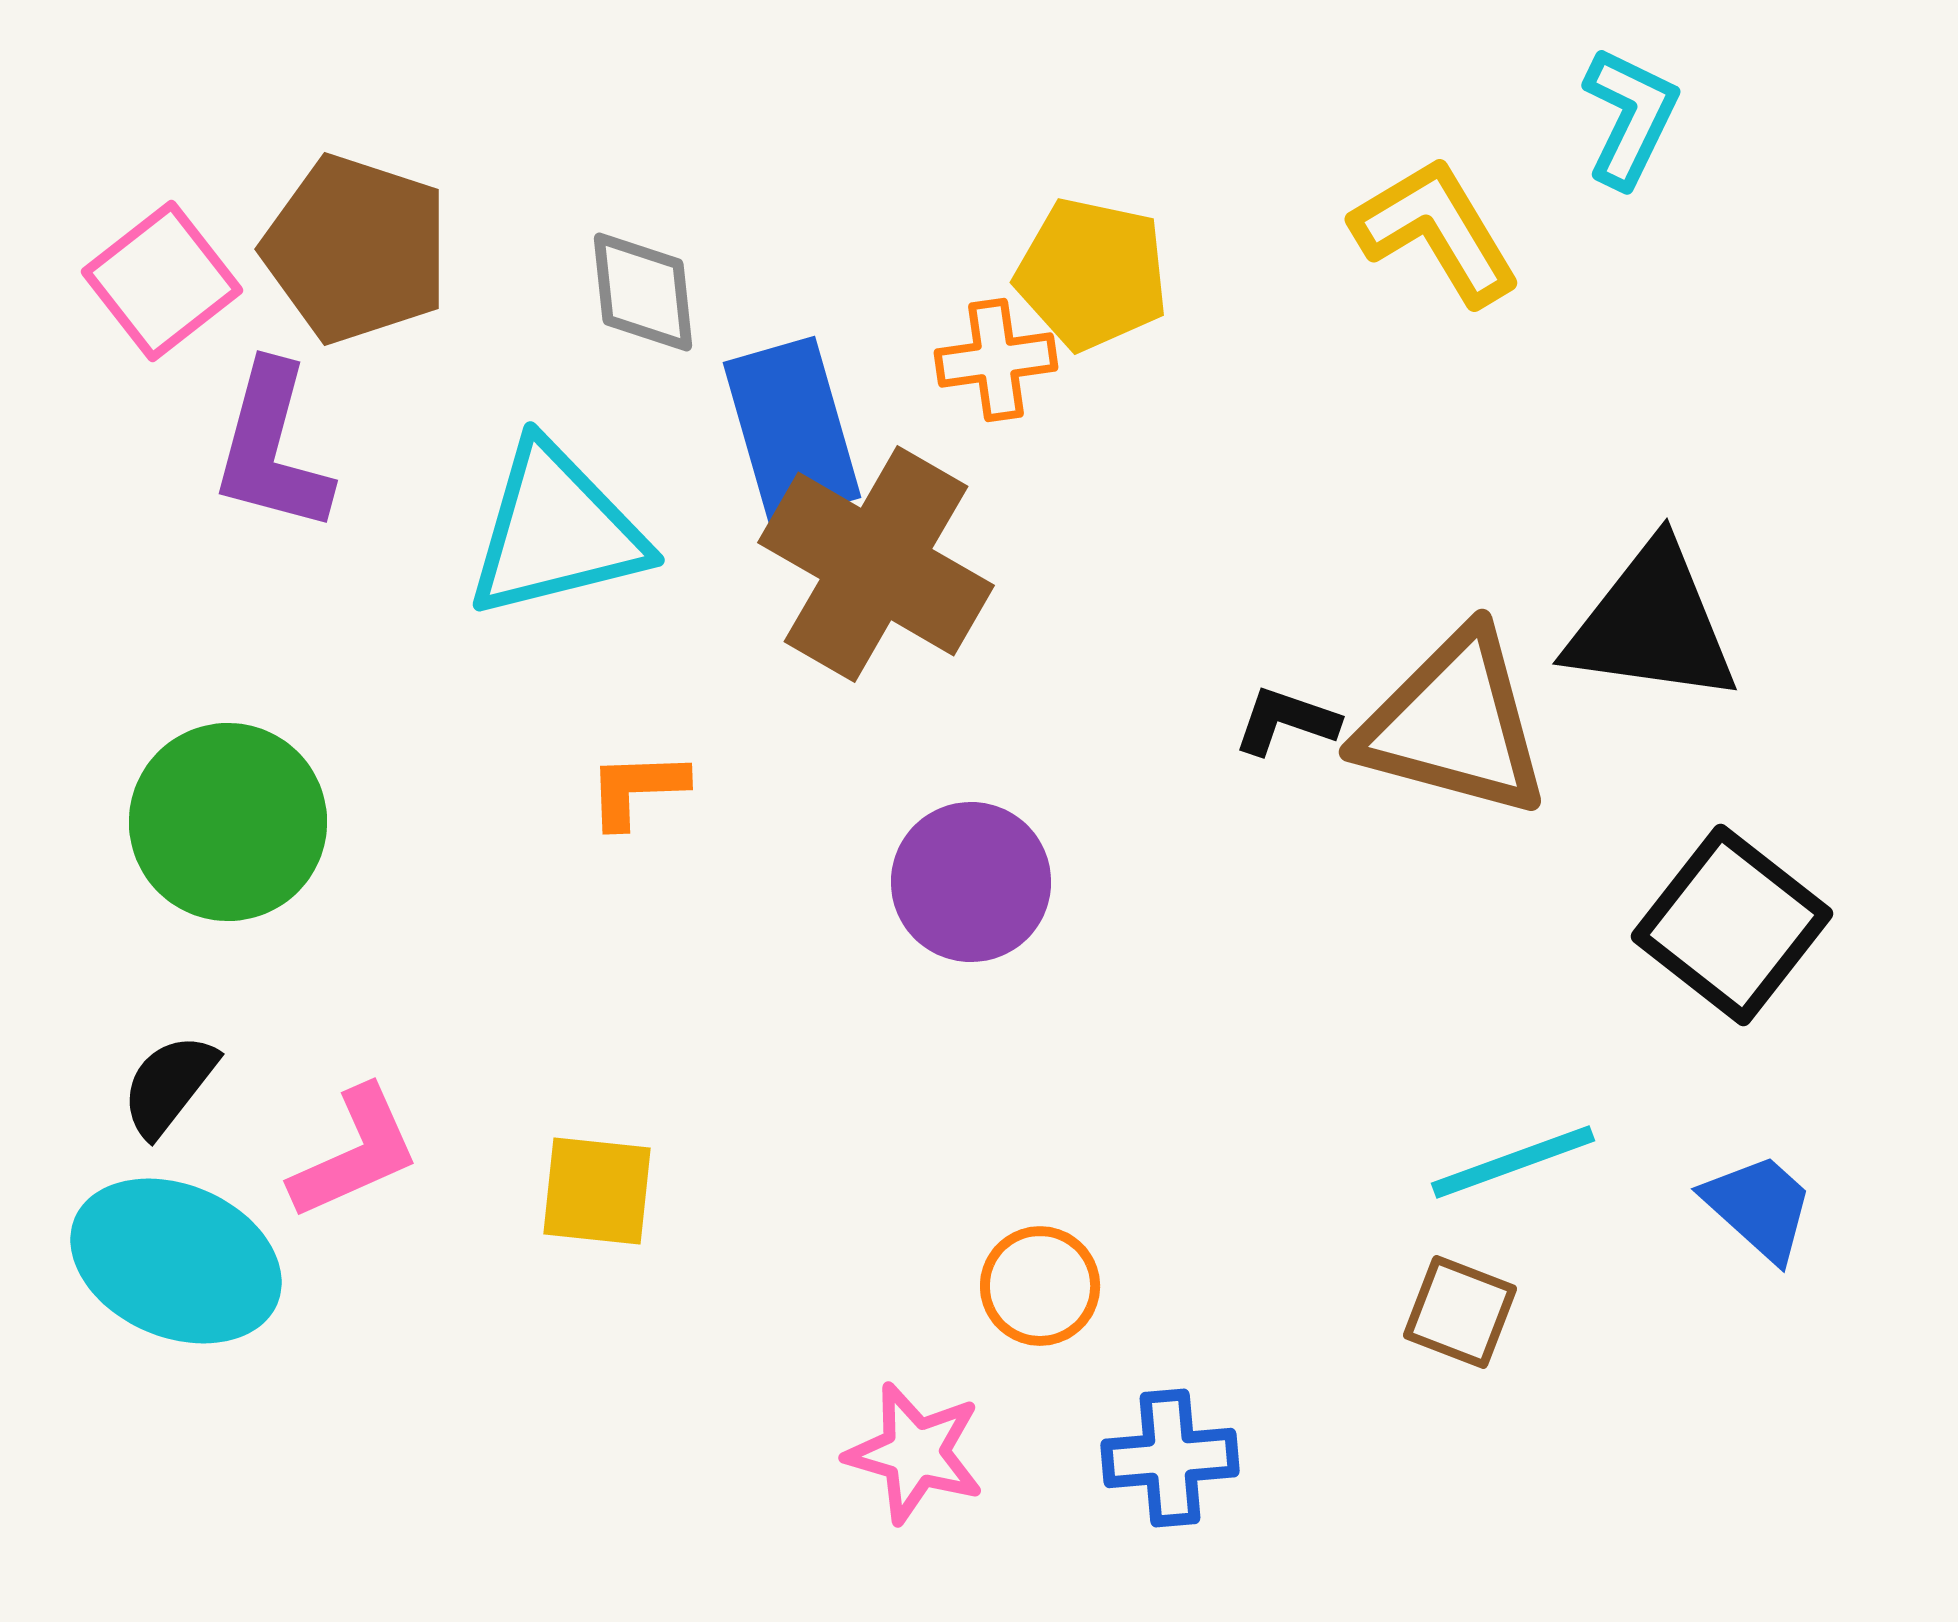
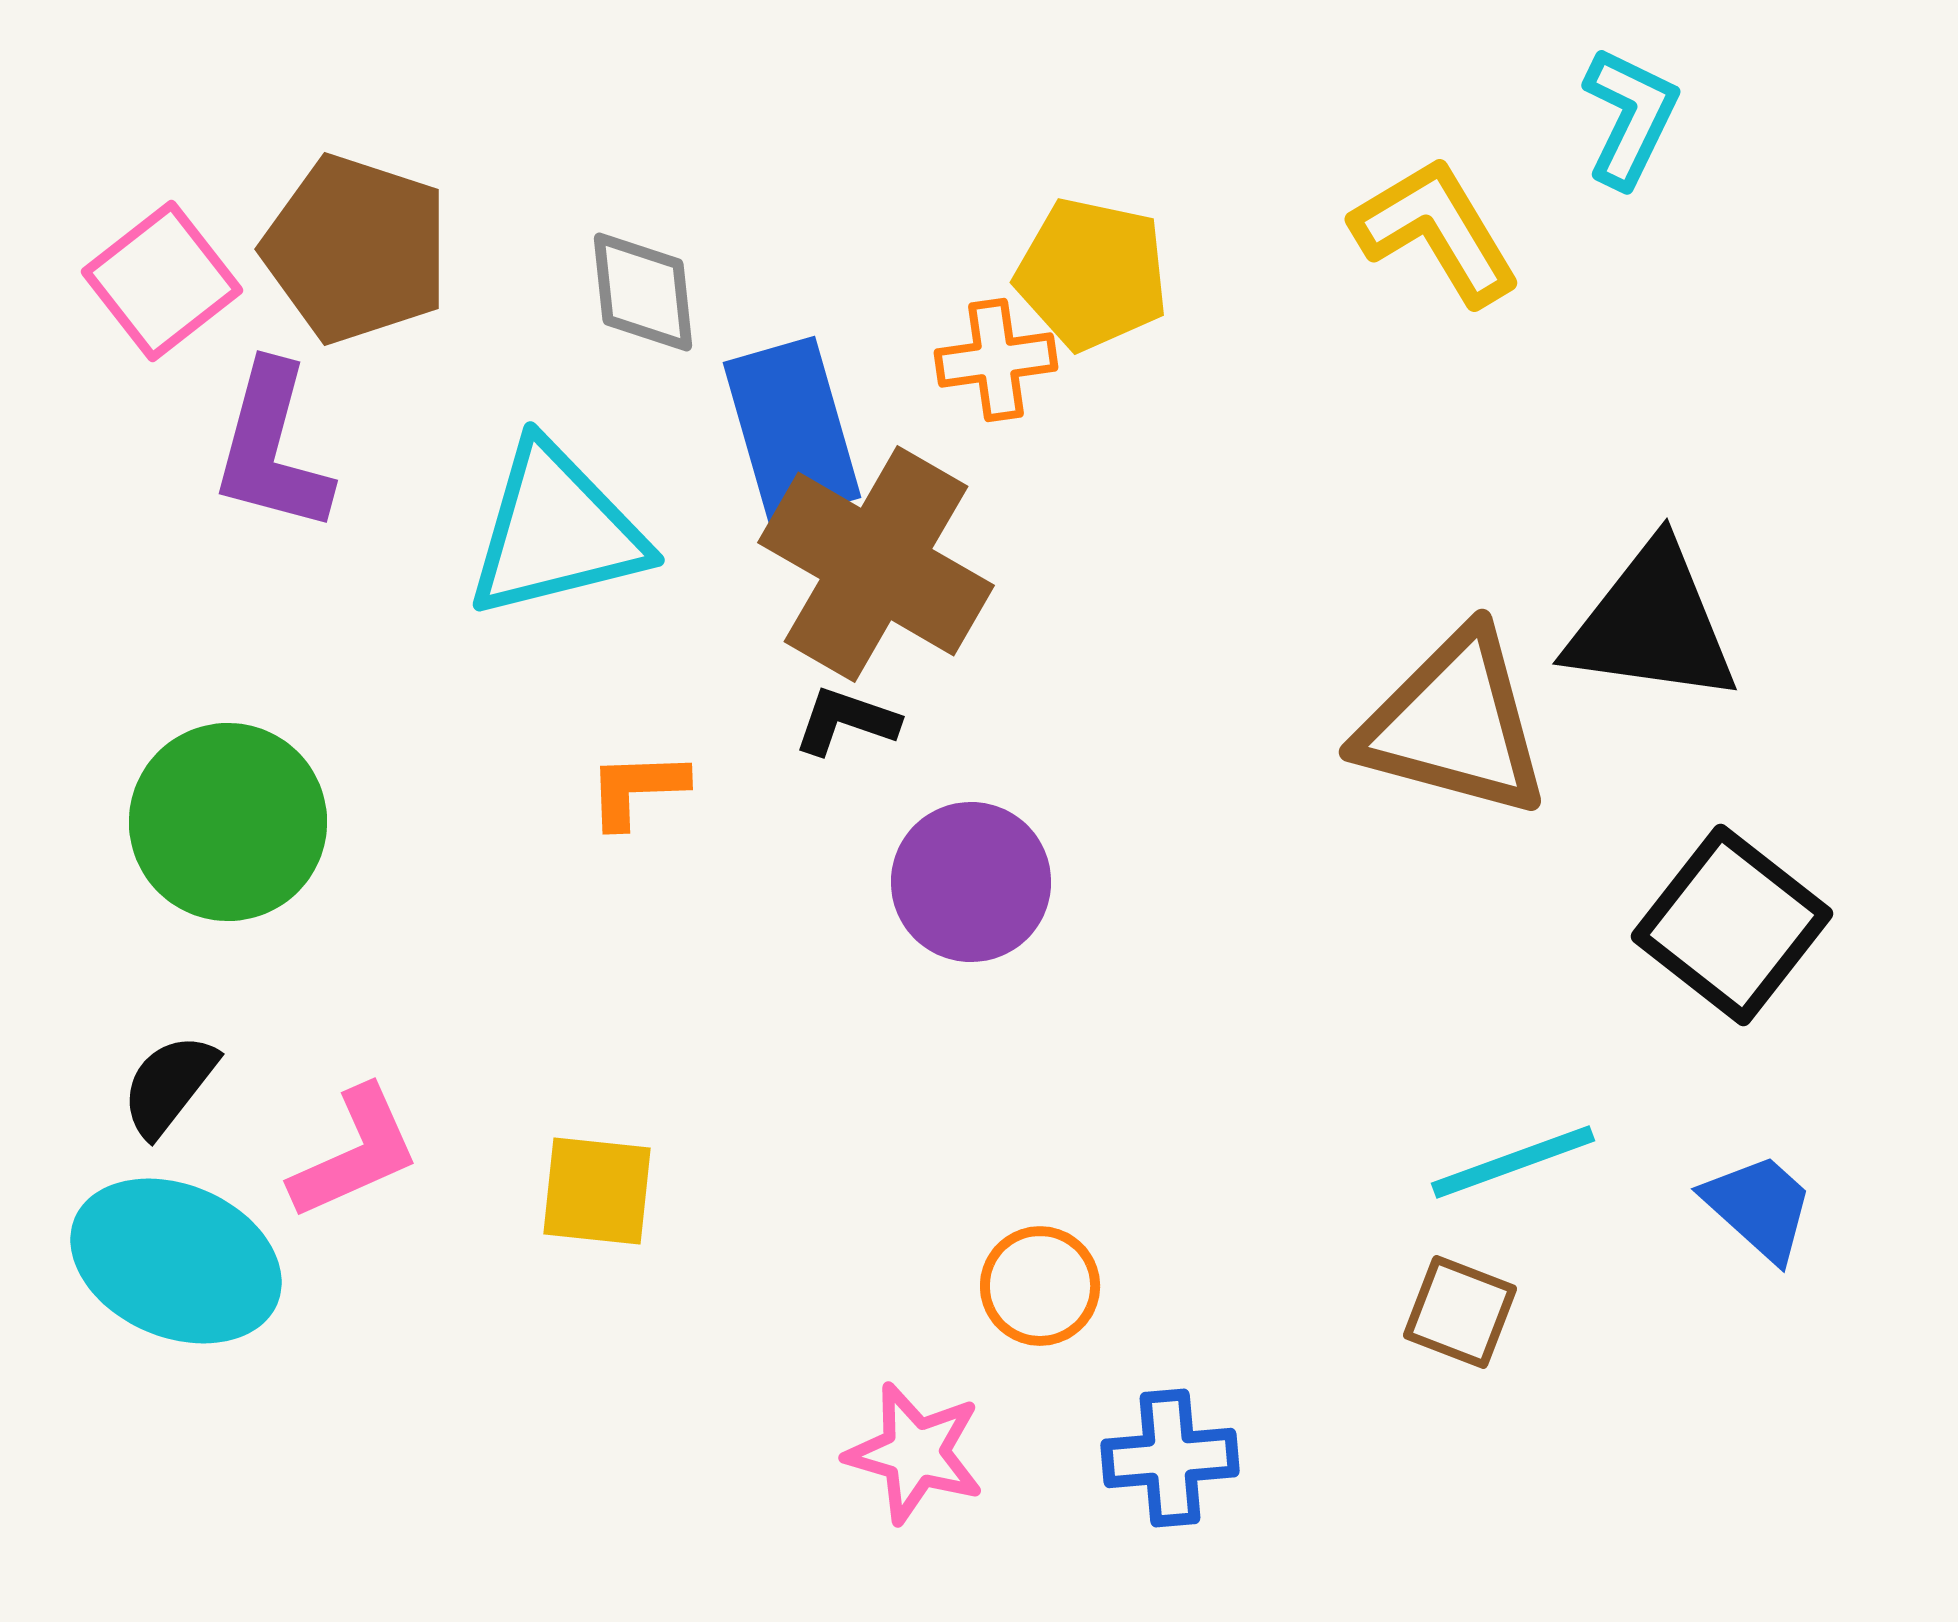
black L-shape: moved 440 px left
